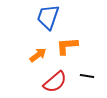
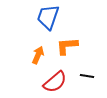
orange arrow: rotated 30 degrees counterclockwise
